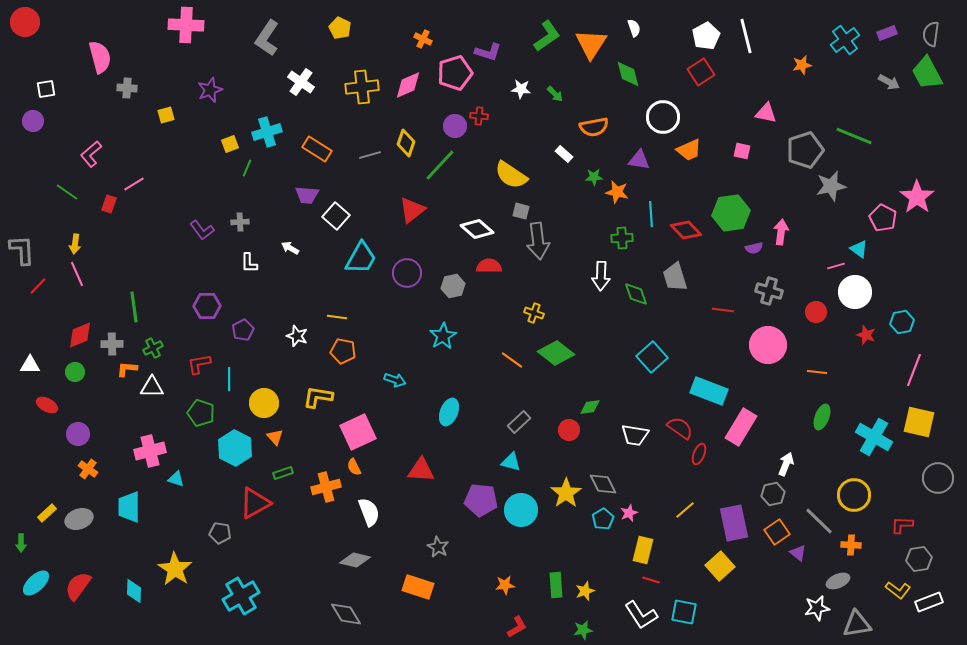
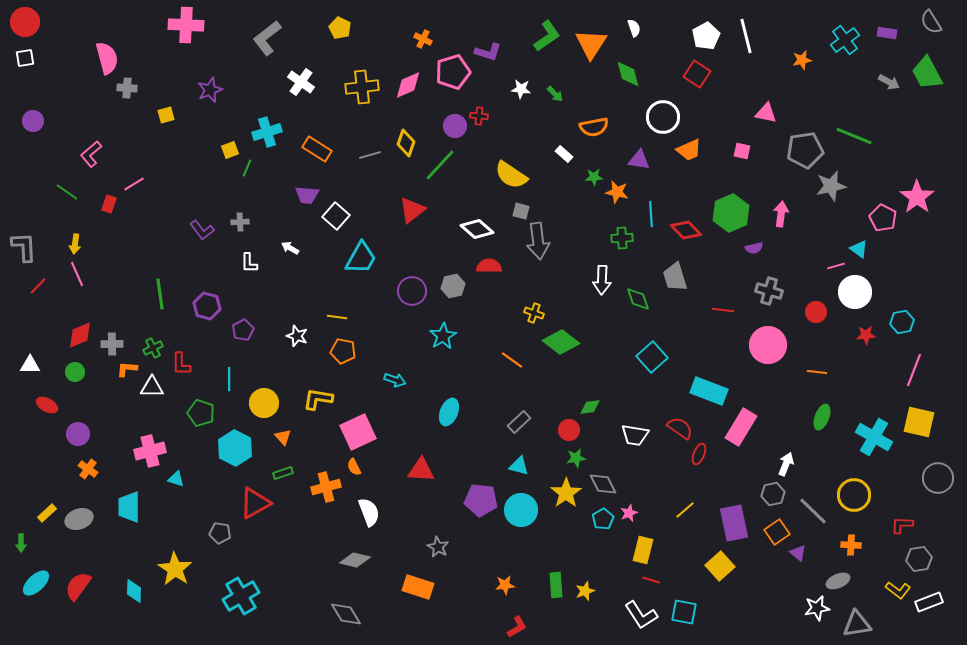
purple rectangle at (887, 33): rotated 30 degrees clockwise
gray semicircle at (931, 34): moved 12 px up; rotated 40 degrees counterclockwise
gray L-shape at (267, 38): rotated 18 degrees clockwise
pink semicircle at (100, 57): moved 7 px right, 1 px down
orange star at (802, 65): moved 5 px up
red square at (701, 72): moved 4 px left, 2 px down; rotated 24 degrees counterclockwise
pink pentagon at (455, 73): moved 2 px left, 1 px up
white square at (46, 89): moved 21 px left, 31 px up
yellow square at (230, 144): moved 6 px down
gray pentagon at (805, 150): rotated 9 degrees clockwise
green hexagon at (731, 213): rotated 15 degrees counterclockwise
pink arrow at (781, 232): moved 18 px up
gray L-shape at (22, 250): moved 2 px right, 3 px up
purple circle at (407, 273): moved 5 px right, 18 px down
white arrow at (601, 276): moved 1 px right, 4 px down
green diamond at (636, 294): moved 2 px right, 5 px down
purple hexagon at (207, 306): rotated 16 degrees clockwise
green line at (134, 307): moved 26 px right, 13 px up
red star at (866, 335): rotated 24 degrees counterclockwise
green diamond at (556, 353): moved 5 px right, 11 px up
red L-shape at (199, 364): moved 18 px left; rotated 80 degrees counterclockwise
yellow L-shape at (318, 397): moved 2 px down
orange triangle at (275, 437): moved 8 px right
cyan triangle at (511, 462): moved 8 px right, 4 px down
gray line at (819, 521): moved 6 px left, 10 px up
green star at (583, 630): moved 7 px left, 172 px up
